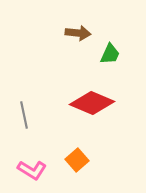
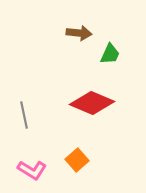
brown arrow: moved 1 px right
